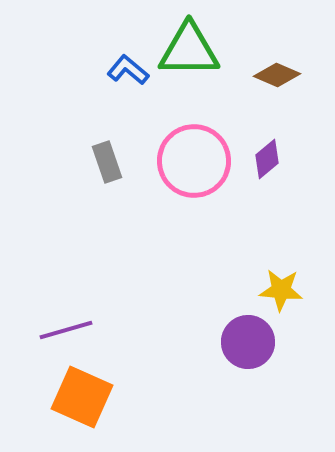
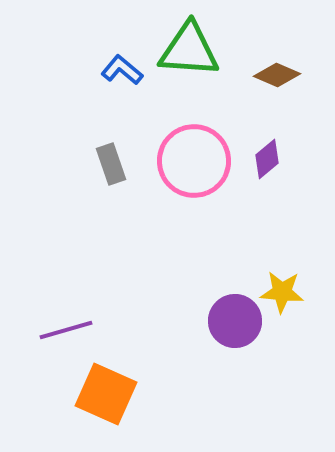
green triangle: rotated 4 degrees clockwise
blue L-shape: moved 6 px left
gray rectangle: moved 4 px right, 2 px down
yellow star: moved 1 px right, 2 px down
purple circle: moved 13 px left, 21 px up
orange square: moved 24 px right, 3 px up
